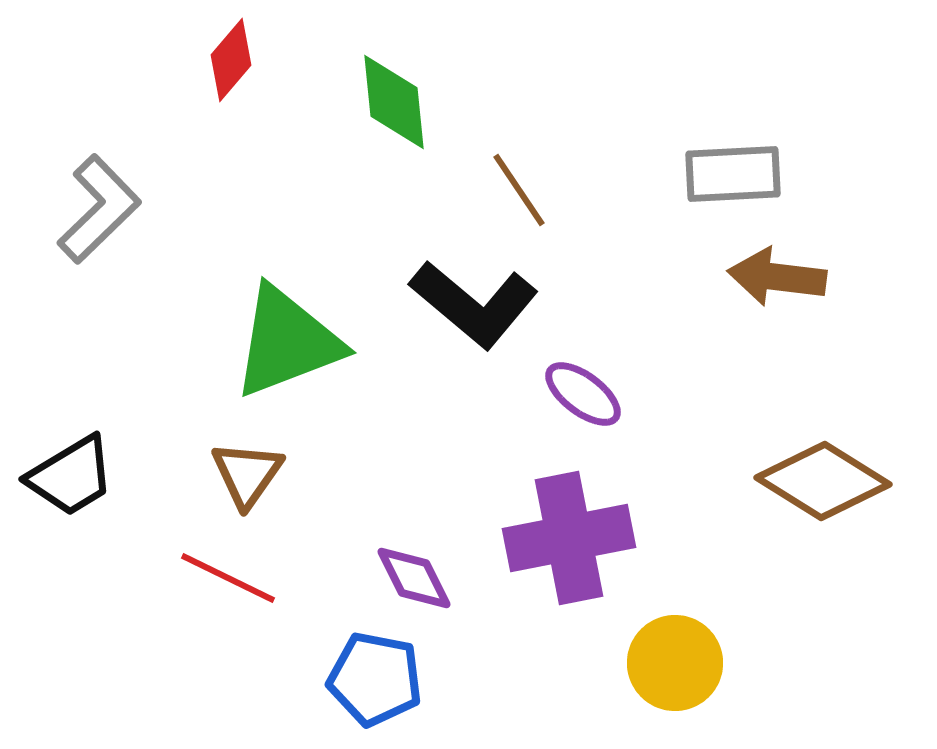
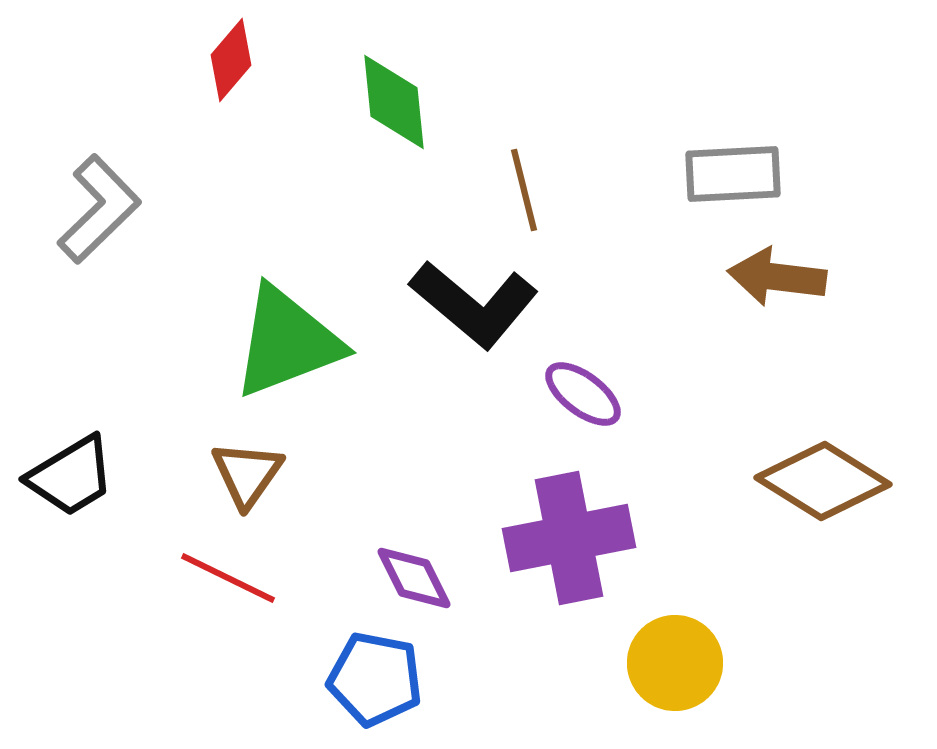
brown line: moved 5 px right; rotated 20 degrees clockwise
